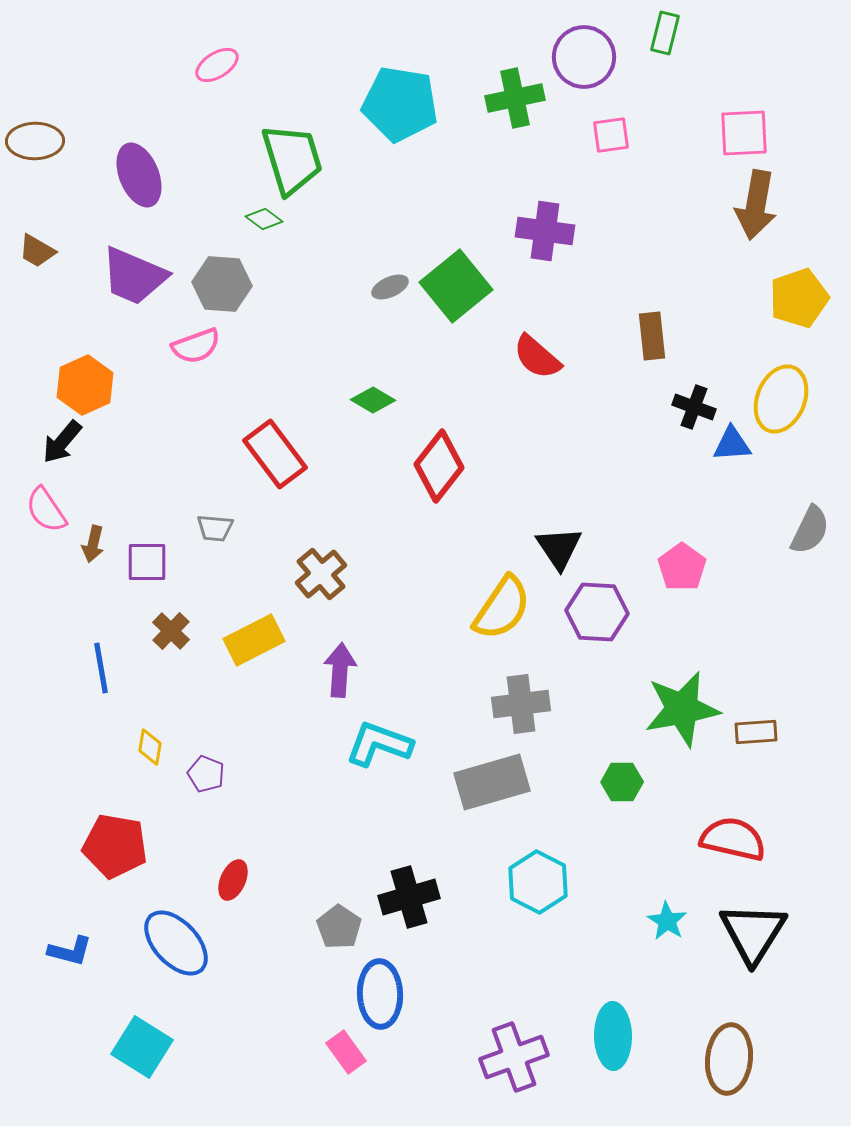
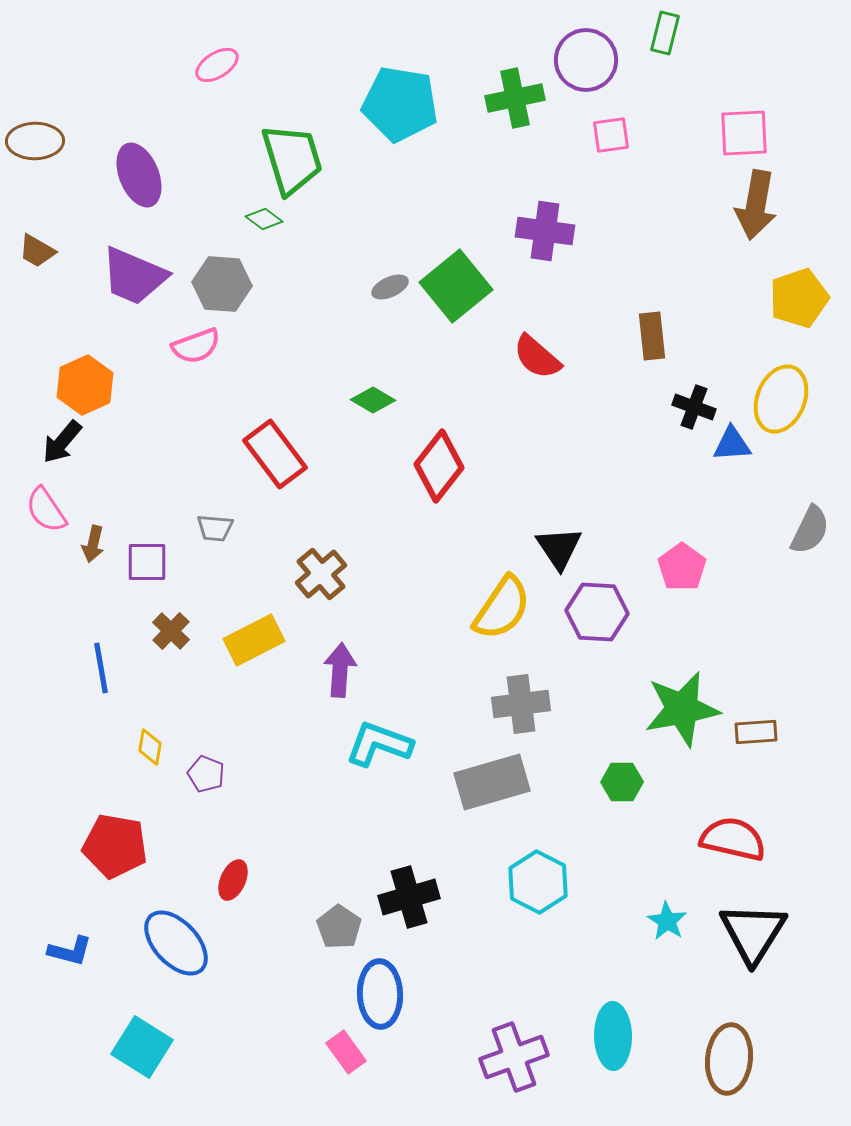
purple circle at (584, 57): moved 2 px right, 3 px down
